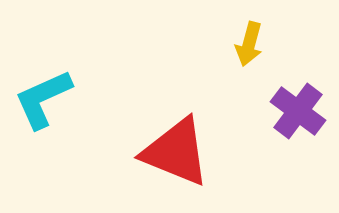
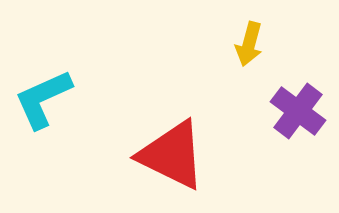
red triangle: moved 4 px left, 3 px down; rotated 4 degrees clockwise
